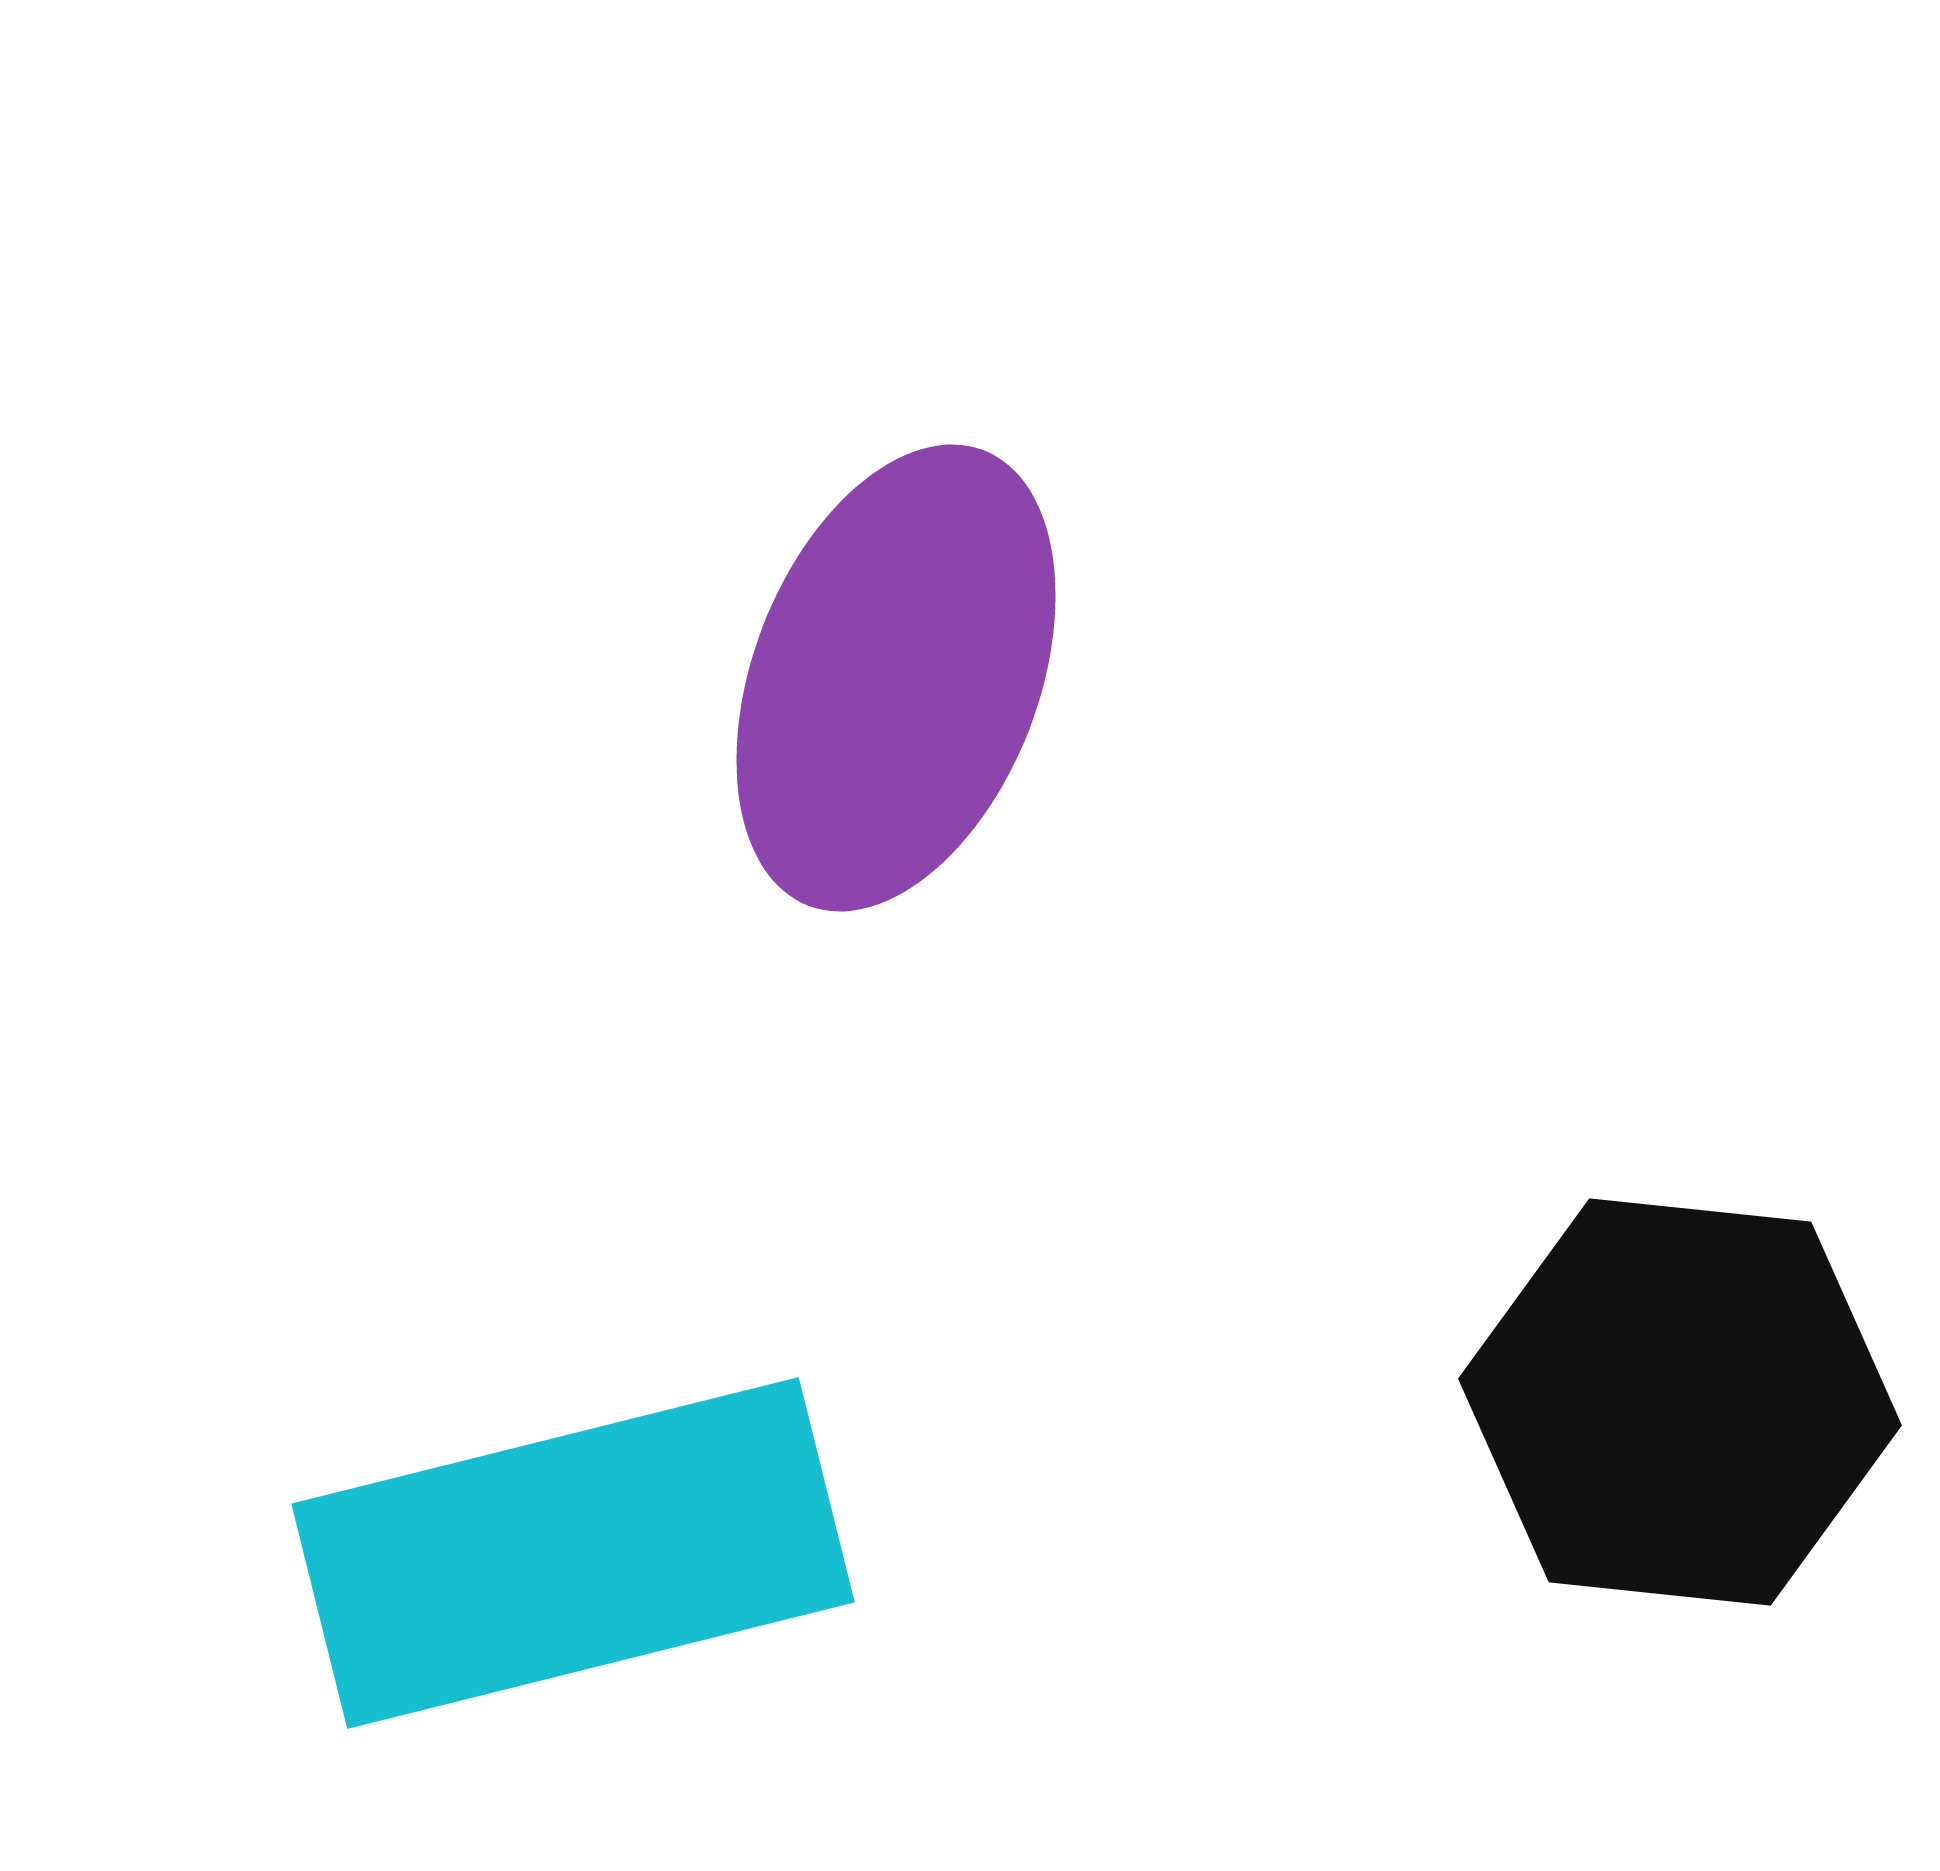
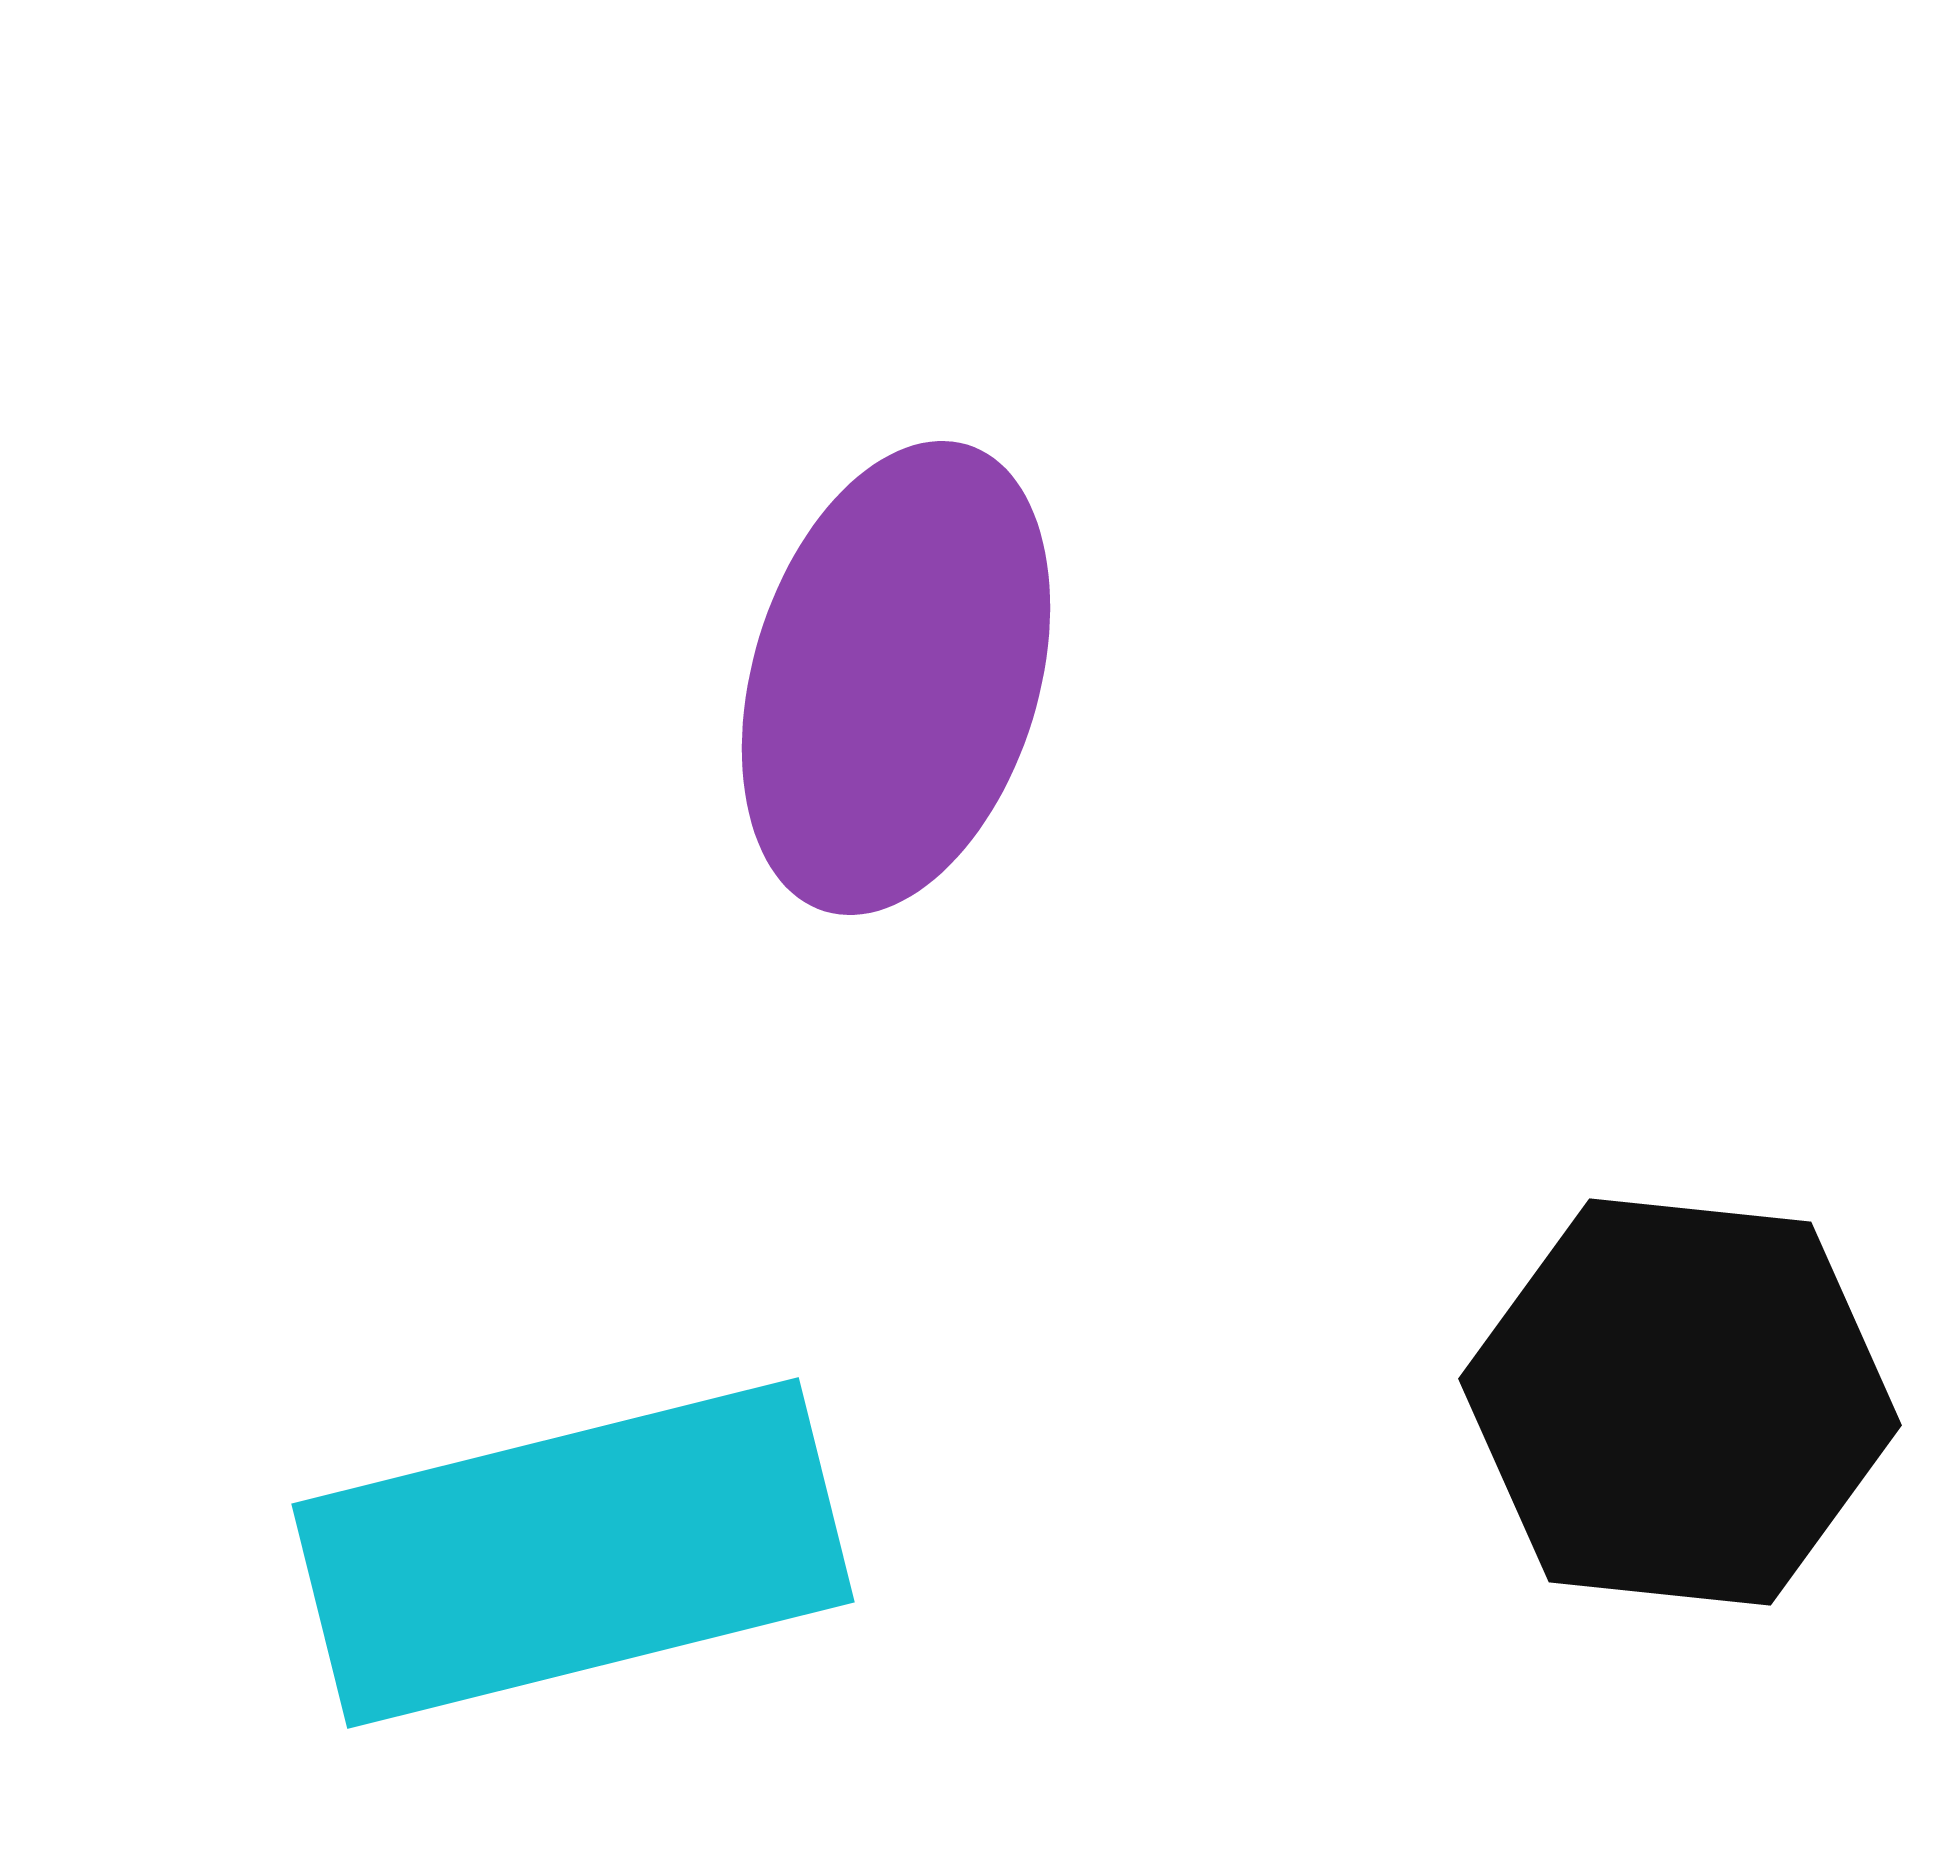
purple ellipse: rotated 4 degrees counterclockwise
